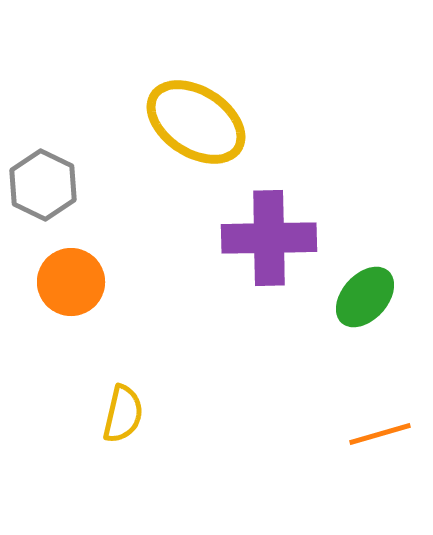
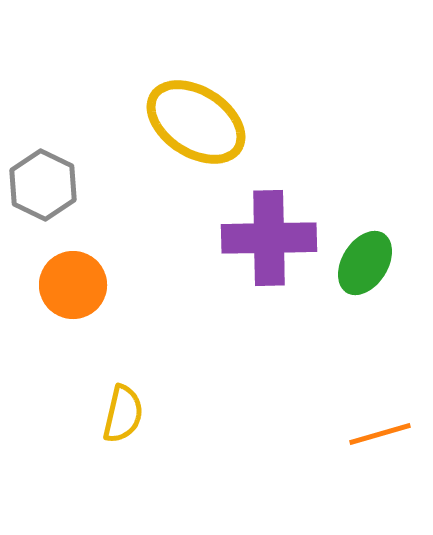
orange circle: moved 2 px right, 3 px down
green ellipse: moved 34 px up; rotated 10 degrees counterclockwise
